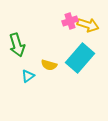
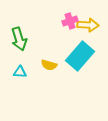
yellow arrow: rotated 15 degrees counterclockwise
green arrow: moved 2 px right, 6 px up
cyan rectangle: moved 2 px up
cyan triangle: moved 8 px left, 4 px up; rotated 40 degrees clockwise
